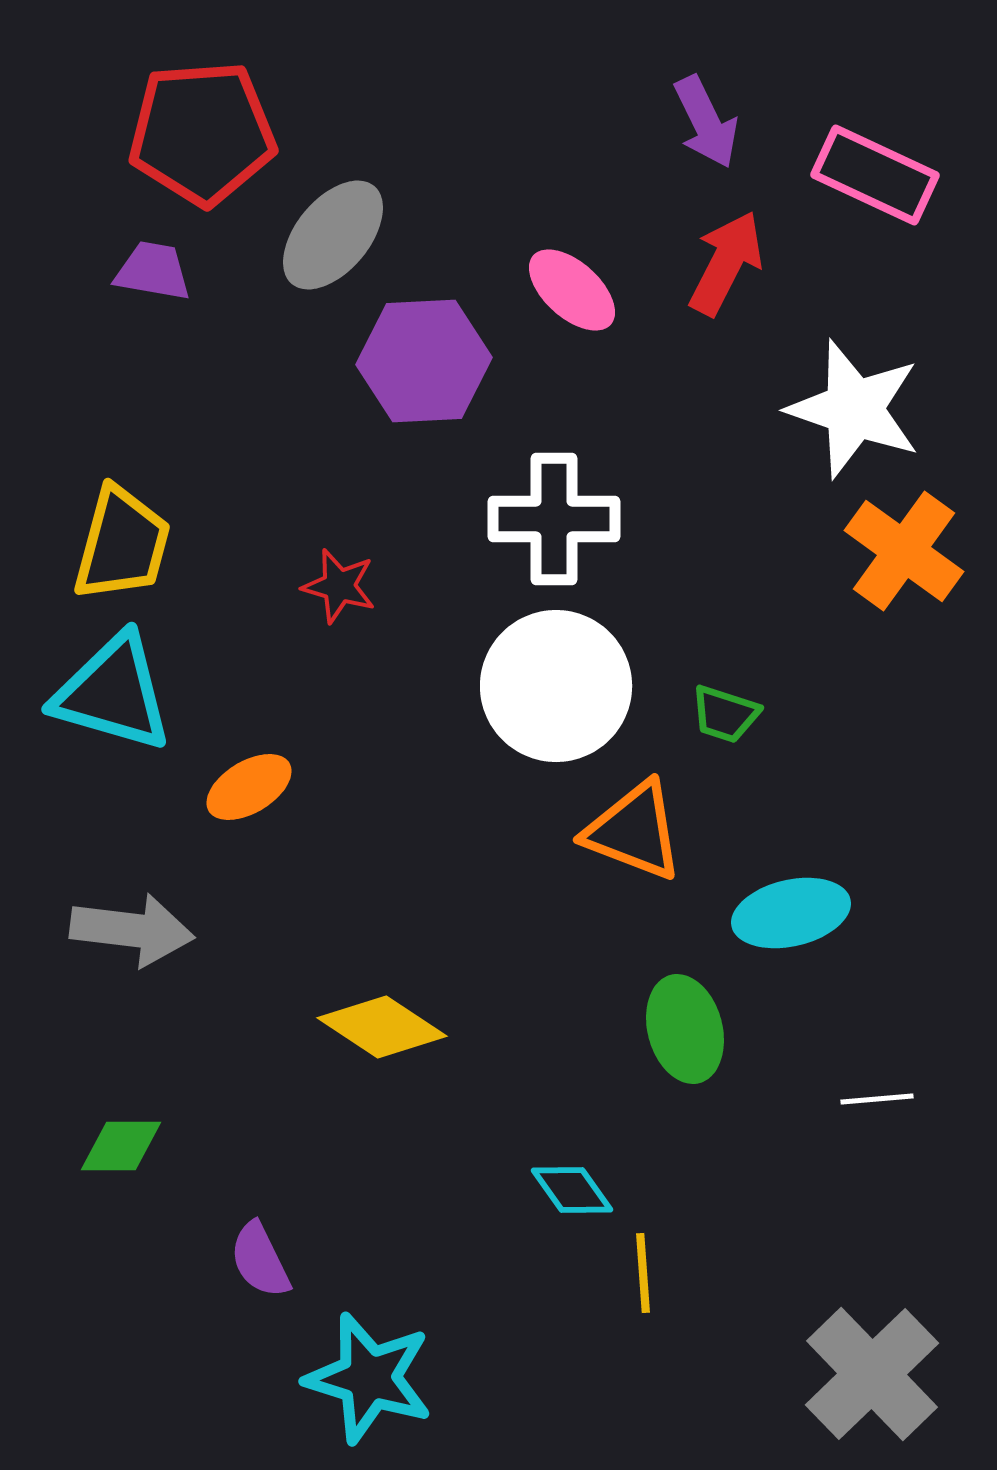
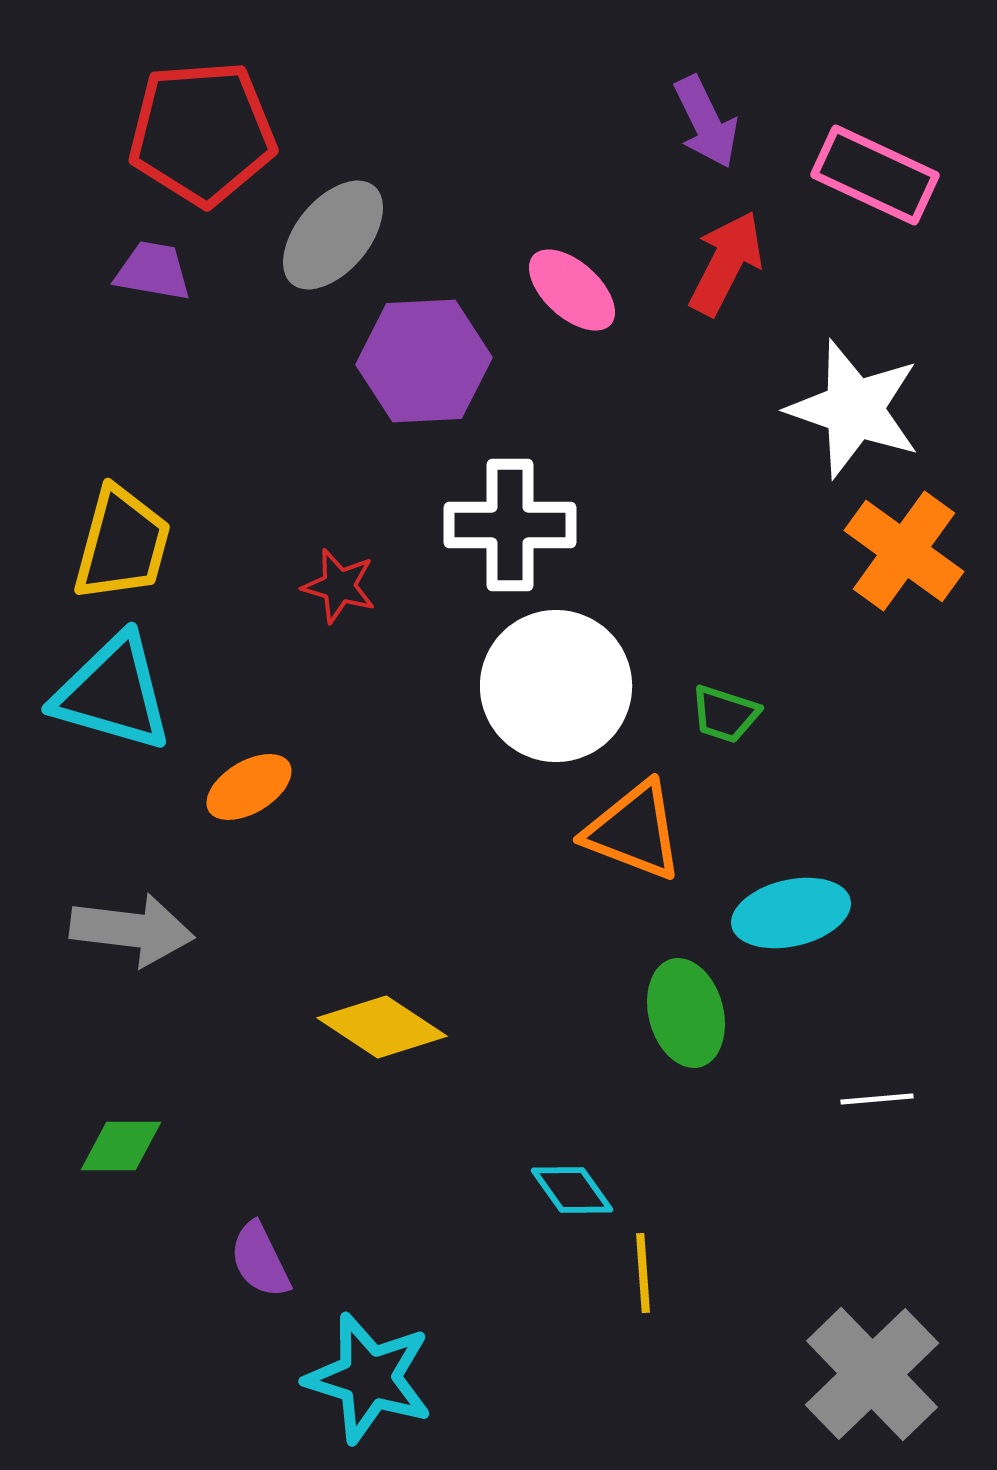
white cross: moved 44 px left, 6 px down
green ellipse: moved 1 px right, 16 px up
